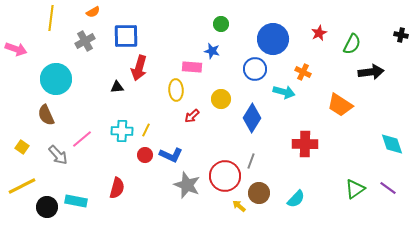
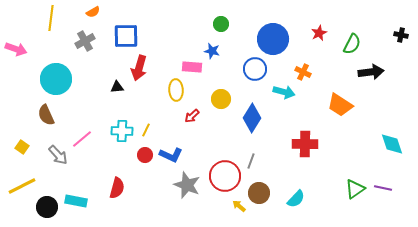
purple line at (388, 188): moved 5 px left; rotated 24 degrees counterclockwise
